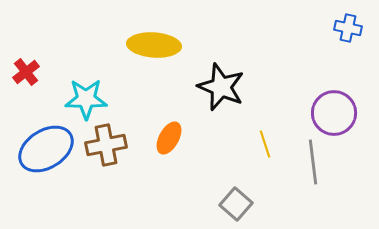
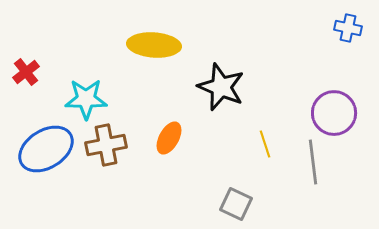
gray square: rotated 16 degrees counterclockwise
